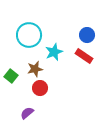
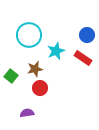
cyan star: moved 2 px right, 1 px up
red rectangle: moved 1 px left, 2 px down
purple semicircle: rotated 32 degrees clockwise
